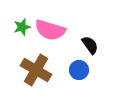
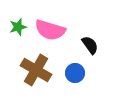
green star: moved 4 px left
blue circle: moved 4 px left, 3 px down
